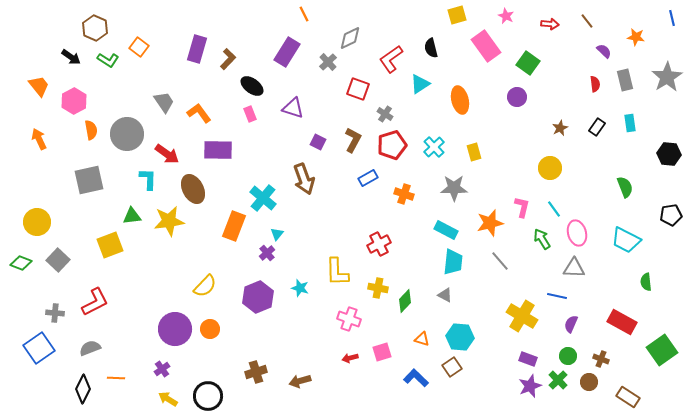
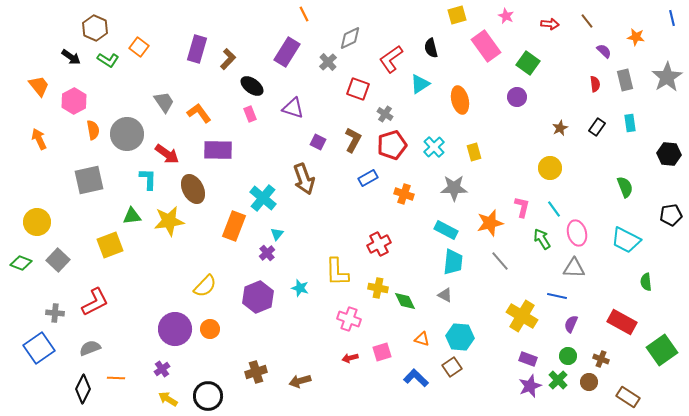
orange semicircle at (91, 130): moved 2 px right
green diamond at (405, 301): rotated 70 degrees counterclockwise
